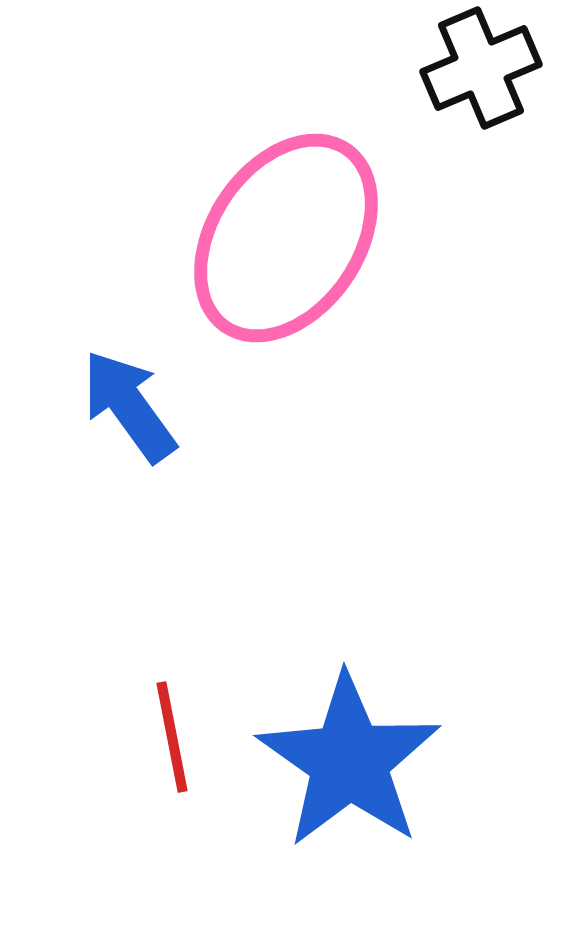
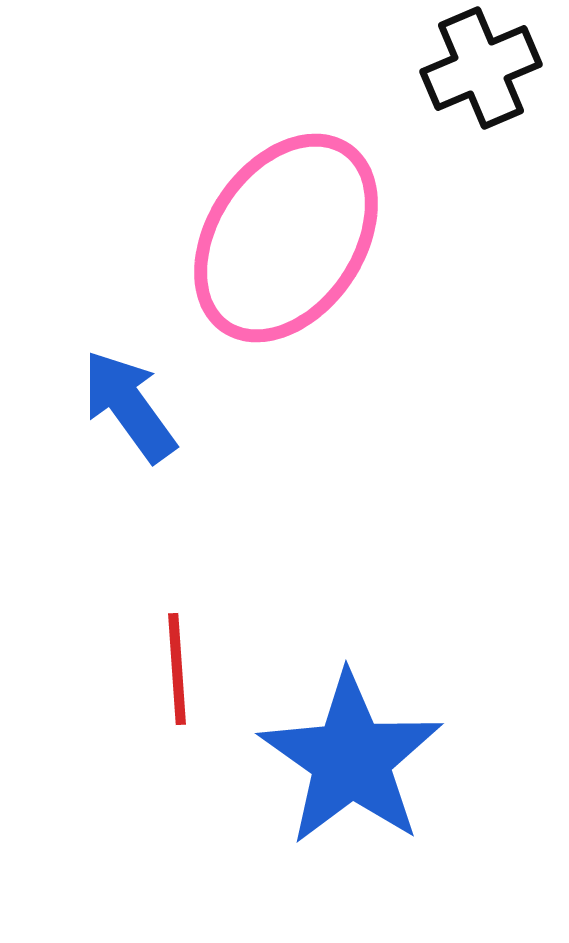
red line: moved 5 px right, 68 px up; rotated 7 degrees clockwise
blue star: moved 2 px right, 2 px up
